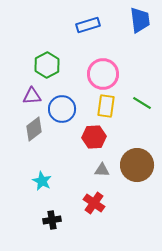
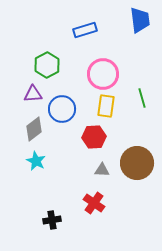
blue rectangle: moved 3 px left, 5 px down
purple triangle: moved 1 px right, 2 px up
green line: moved 5 px up; rotated 42 degrees clockwise
brown circle: moved 2 px up
cyan star: moved 6 px left, 20 px up
